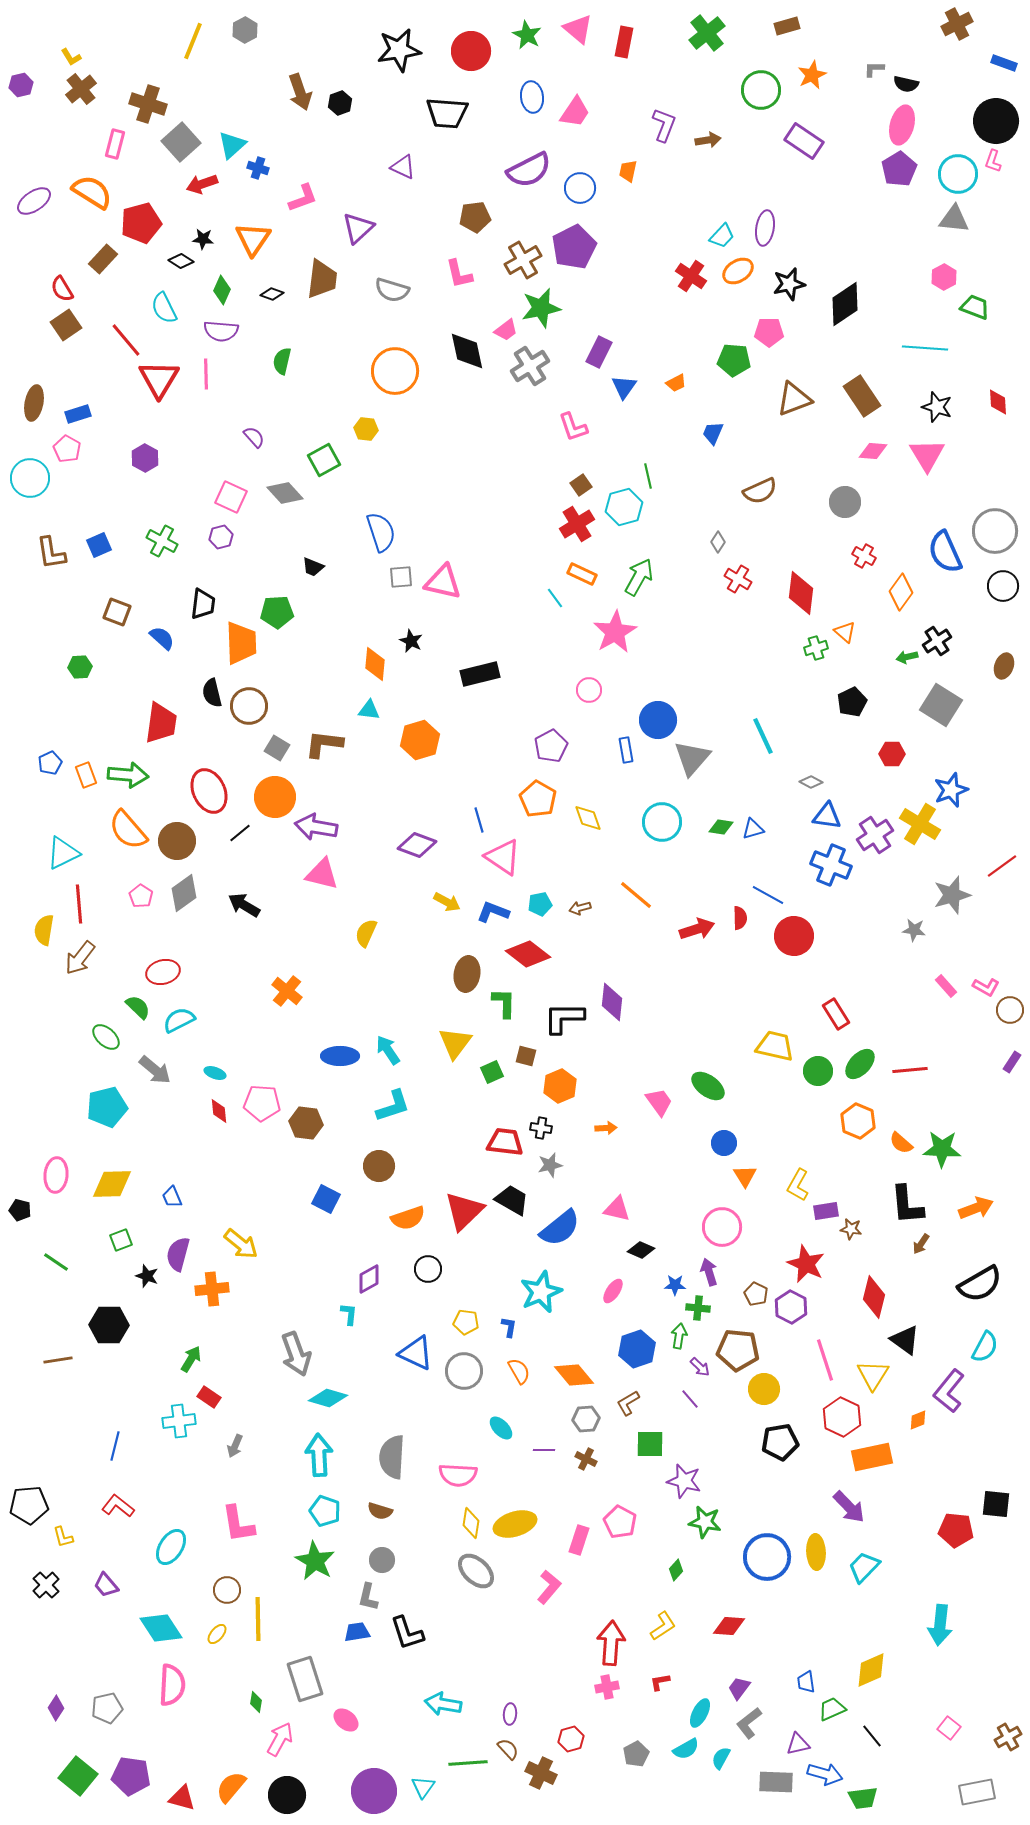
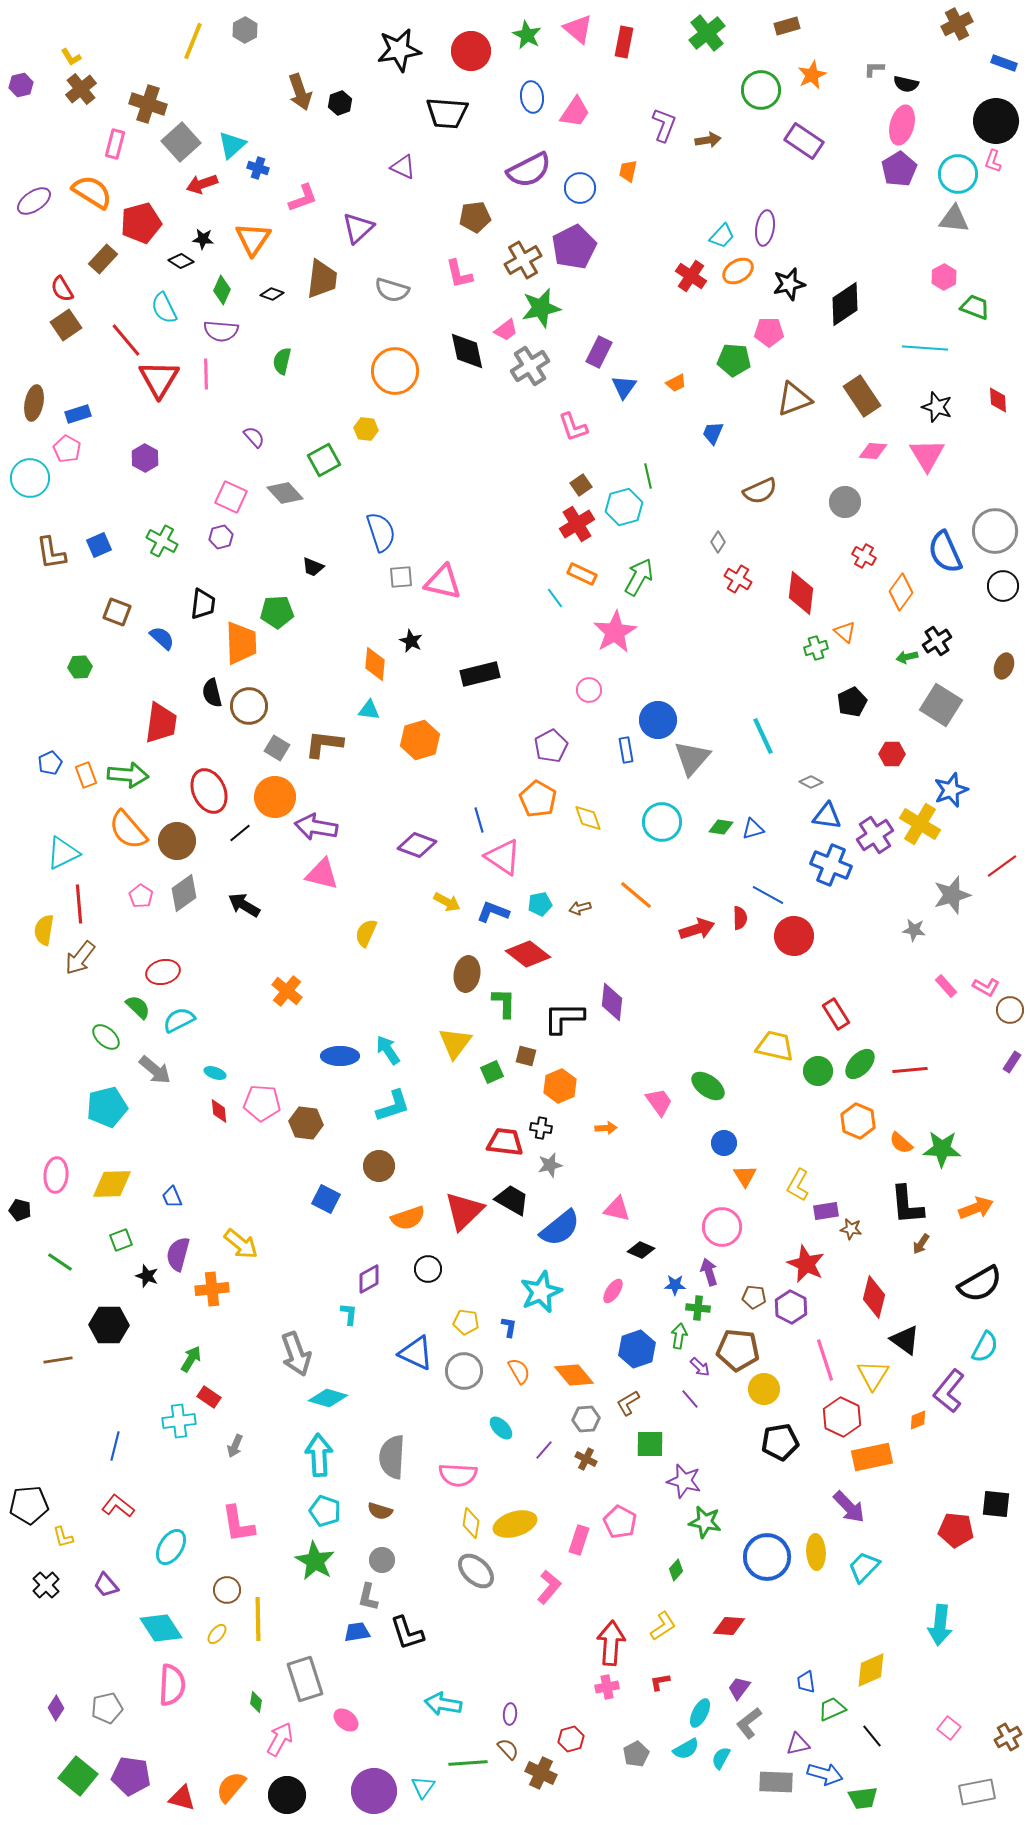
red diamond at (998, 402): moved 2 px up
green line at (56, 1262): moved 4 px right
brown pentagon at (756, 1294): moved 2 px left, 3 px down; rotated 20 degrees counterclockwise
purple line at (544, 1450): rotated 50 degrees counterclockwise
